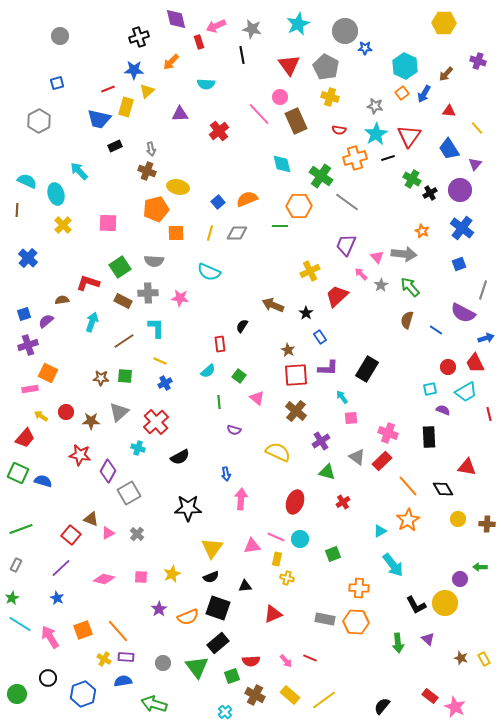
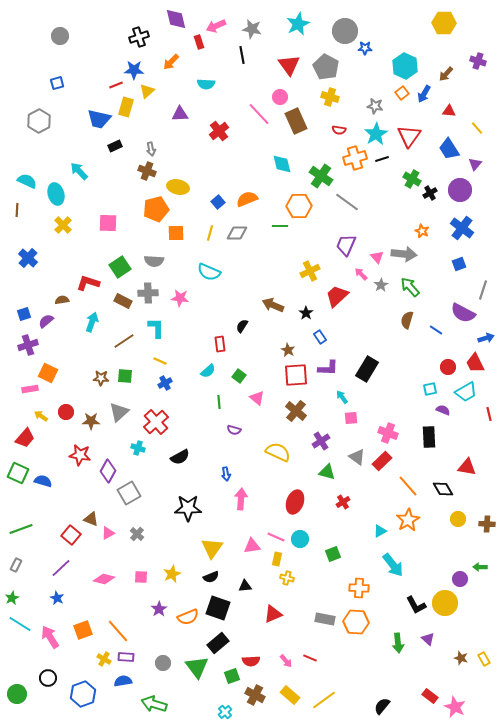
red line at (108, 89): moved 8 px right, 4 px up
black line at (388, 158): moved 6 px left, 1 px down
